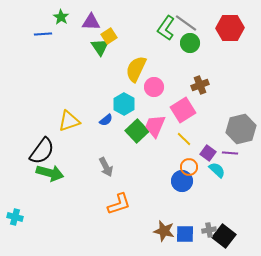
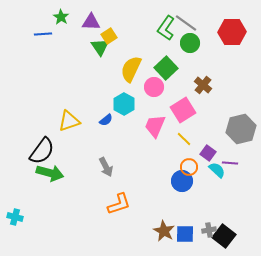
red hexagon: moved 2 px right, 4 px down
yellow semicircle: moved 5 px left
brown cross: moved 3 px right; rotated 30 degrees counterclockwise
green square: moved 29 px right, 63 px up
purple line: moved 10 px down
brown star: rotated 15 degrees clockwise
